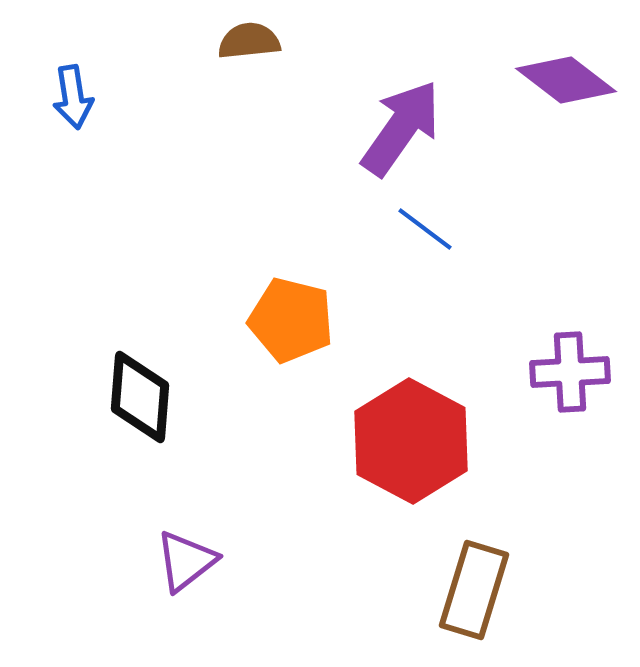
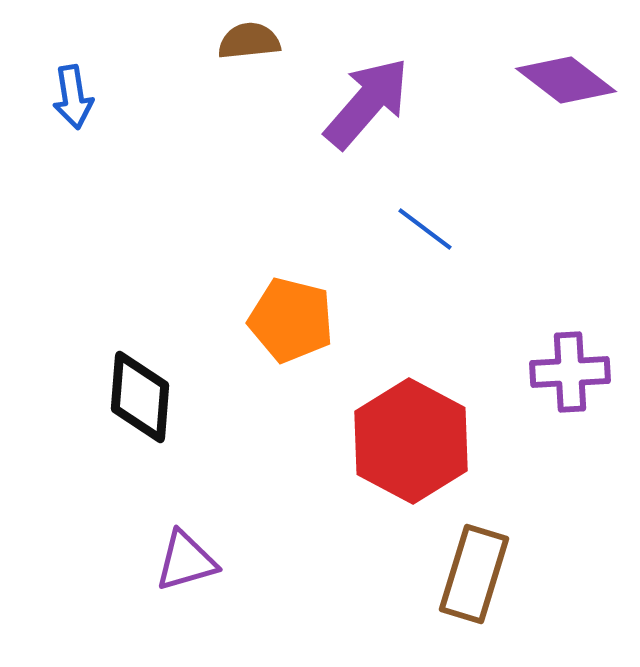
purple arrow: moved 34 px left, 25 px up; rotated 6 degrees clockwise
purple triangle: rotated 22 degrees clockwise
brown rectangle: moved 16 px up
